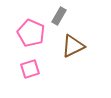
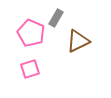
gray rectangle: moved 3 px left, 2 px down
brown triangle: moved 5 px right, 5 px up
